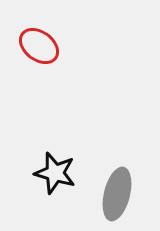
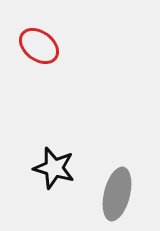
black star: moved 1 px left, 5 px up
